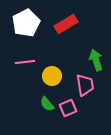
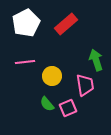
red rectangle: rotated 10 degrees counterclockwise
